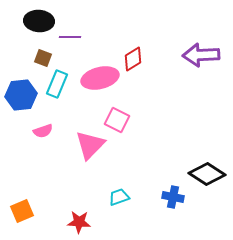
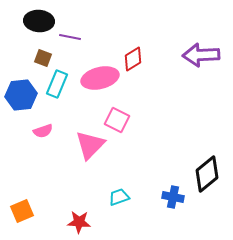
purple line: rotated 10 degrees clockwise
black diamond: rotated 72 degrees counterclockwise
